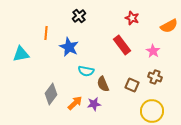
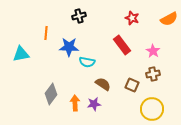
black cross: rotated 24 degrees clockwise
orange semicircle: moved 7 px up
blue star: rotated 24 degrees counterclockwise
cyan semicircle: moved 1 px right, 9 px up
brown cross: moved 2 px left, 3 px up; rotated 32 degrees counterclockwise
brown semicircle: rotated 147 degrees clockwise
orange arrow: rotated 49 degrees counterclockwise
yellow circle: moved 2 px up
